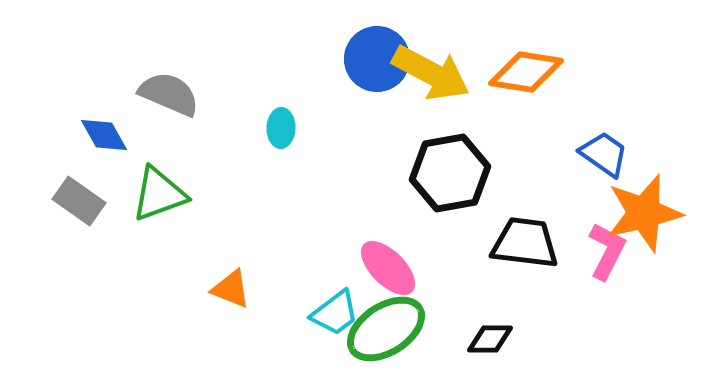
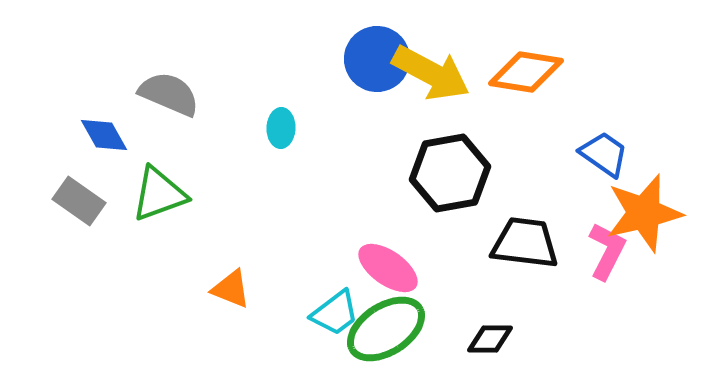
pink ellipse: rotated 10 degrees counterclockwise
